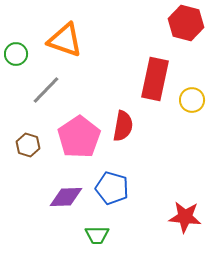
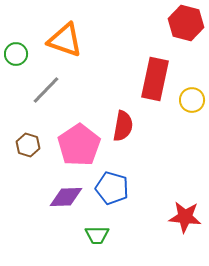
pink pentagon: moved 8 px down
